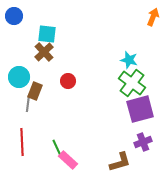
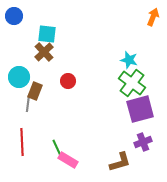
pink rectangle: rotated 12 degrees counterclockwise
